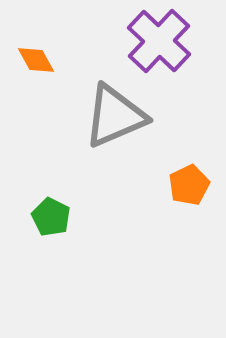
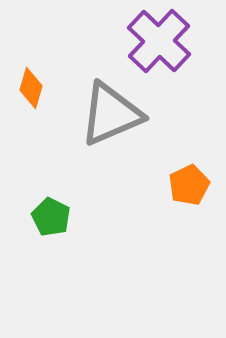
orange diamond: moved 5 px left, 28 px down; rotated 45 degrees clockwise
gray triangle: moved 4 px left, 2 px up
